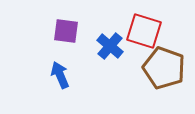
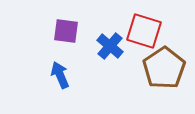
brown pentagon: rotated 18 degrees clockwise
